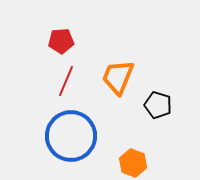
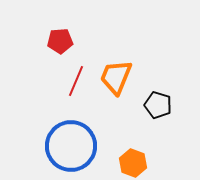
red pentagon: moved 1 px left
orange trapezoid: moved 2 px left
red line: moved 10 px right
blue circle: moved 10 px down
